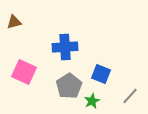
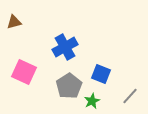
blue cross: rotated 25 degrees counterclockwise
